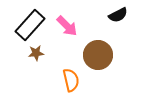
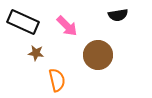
black semicircle: rotated 18 degrees clockwise
black rectangle: moved 7 px left, 3 px up; rotated 72 degrees clockwise
brown star: rotated 14 degrees clockwise
orange semicircle: moved 14 px left
